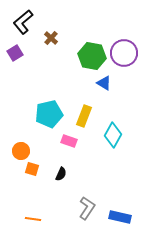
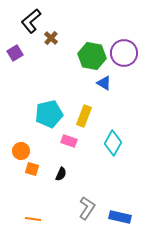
black L-shape: moved 8 px right, 1 px up
cyan diamond: moved 8 px down
